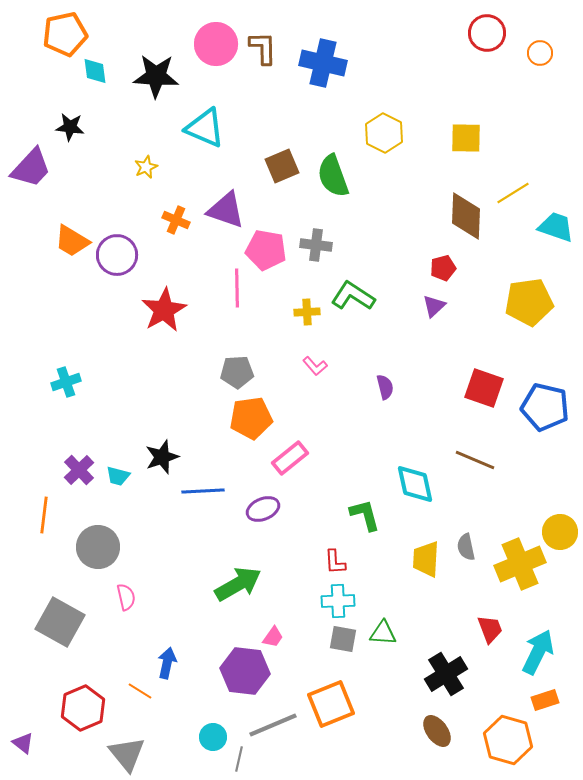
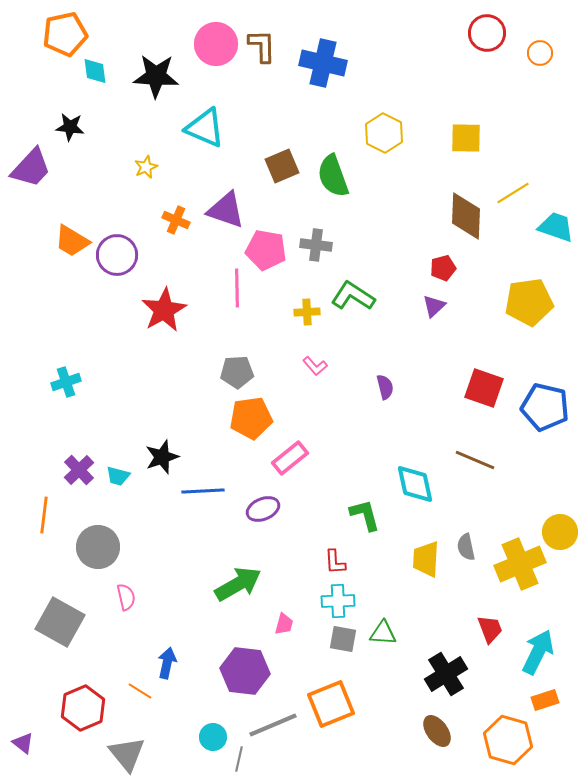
brown L-shape at (263, 48): moved 1 px left, 2 px up
pink trapezoid at (273, 637): moved 11 px right, 13 px up; rotated 20 degrees counterclockwise
